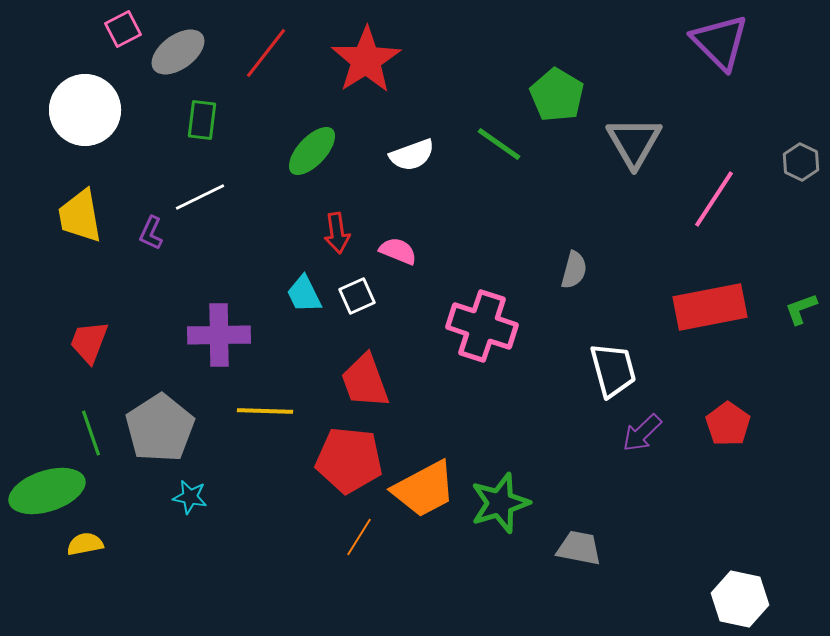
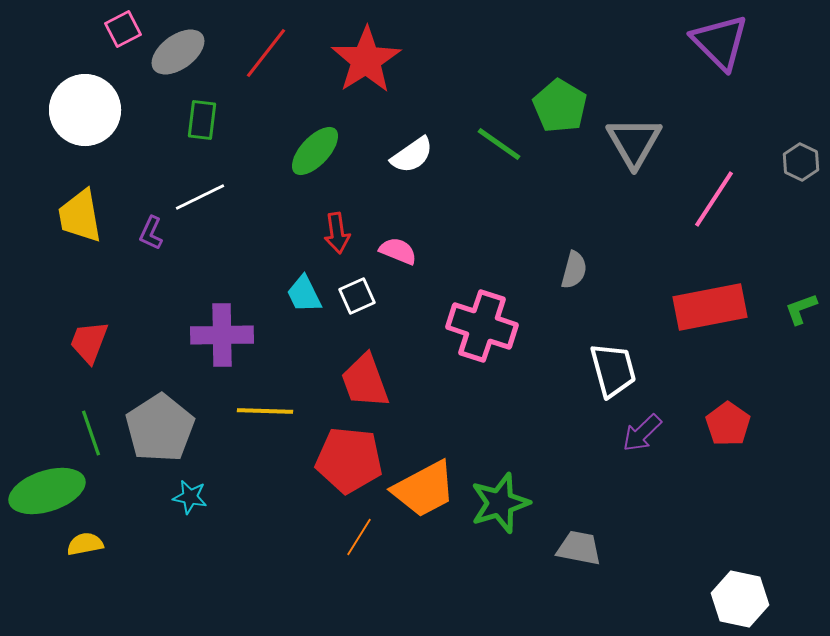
green pentagon at (557, 95): moved 3 px right, 11 px down
green ellipse at (312, 151): moved 3 px right
white semicircle at (412, 155): rotated 15 degrees counterclockwise
purple cross at (219, 335): moved 3 px right
